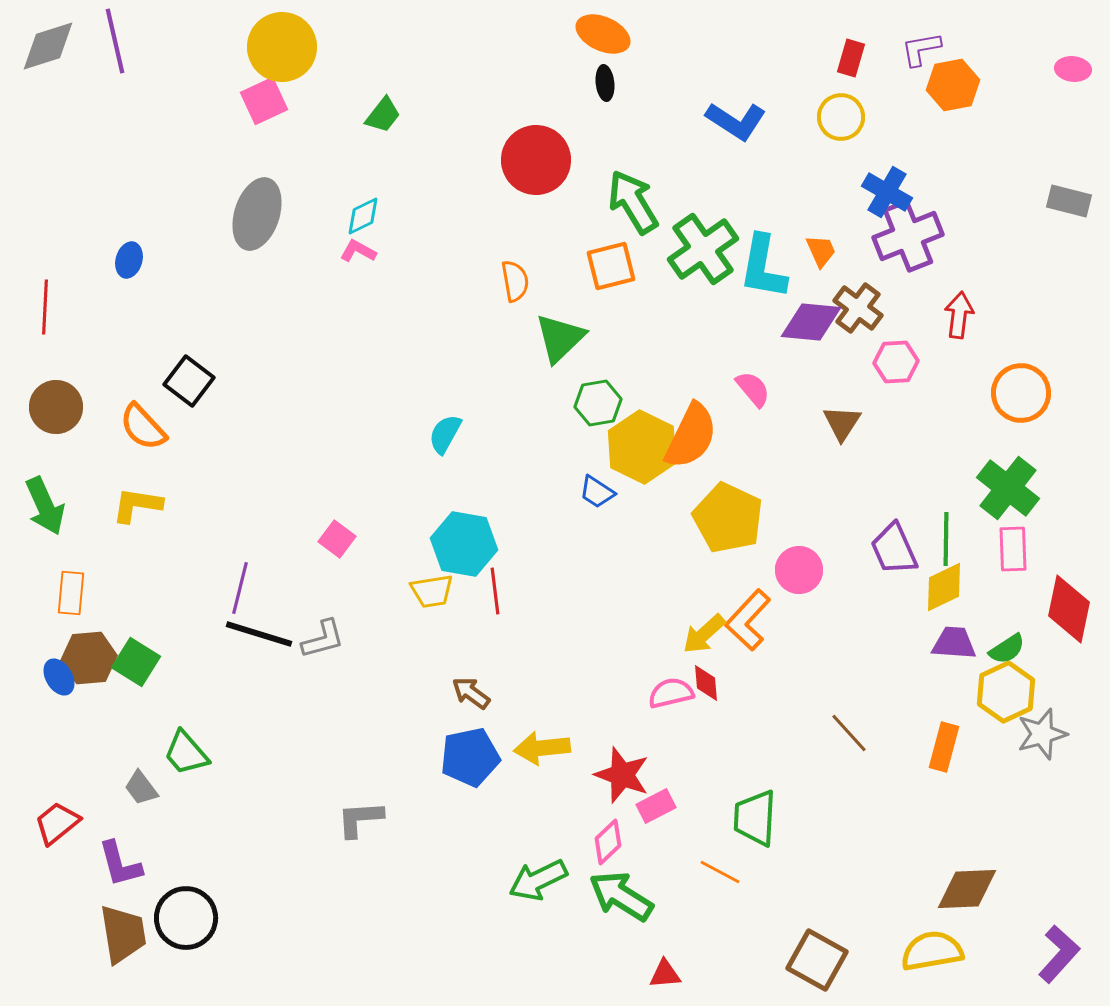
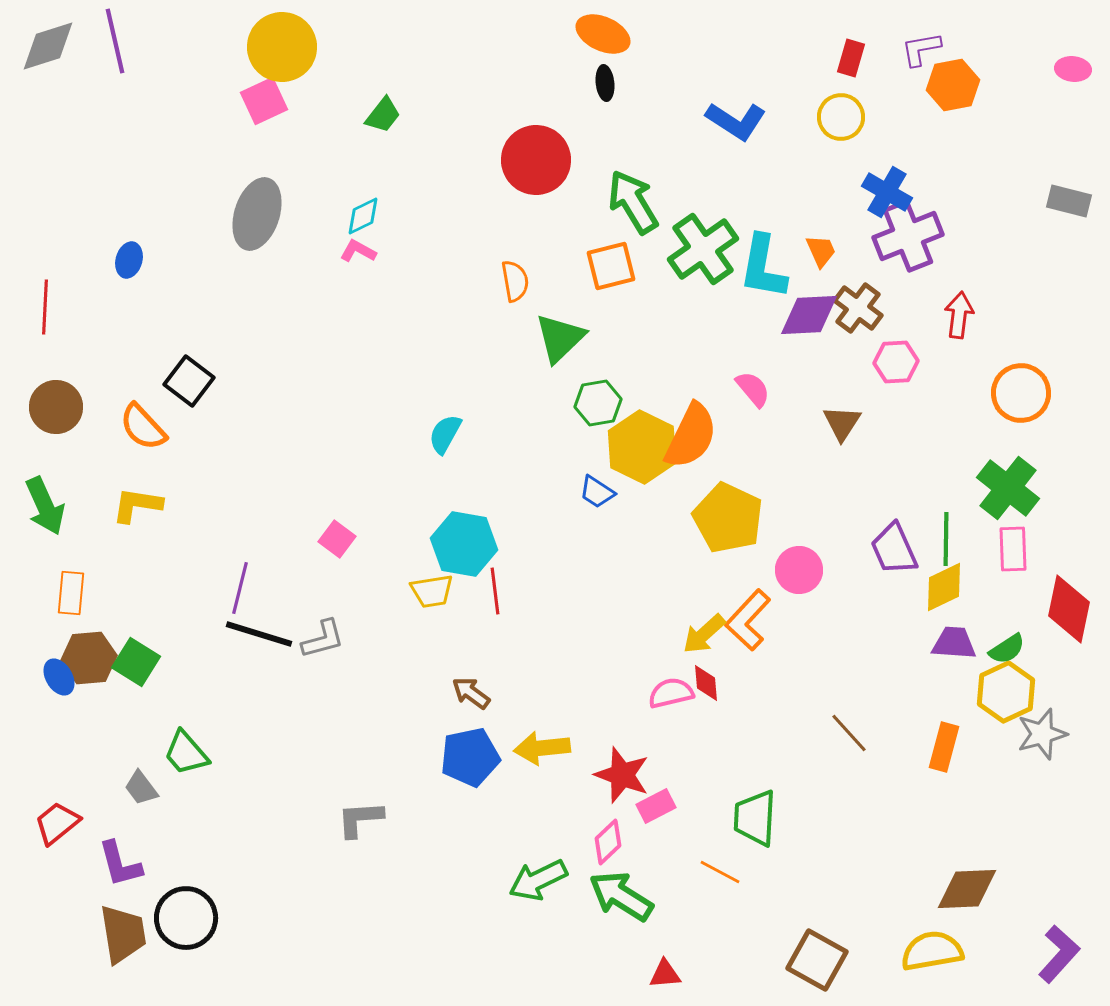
purple diamond at (811, 322): moved 2 px left, 7 px up; rotated 8 degrees counterclockwise
